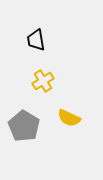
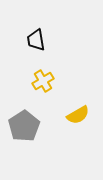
yellow semicircle: moved 9 px right, 3 px up; rotated 55 degrees counterclockwise
gray pentagon: rotated 8 degrees clockwise
